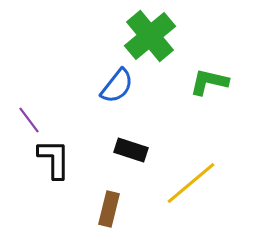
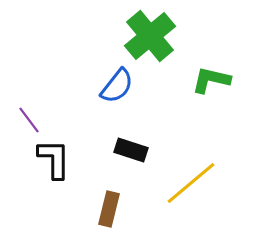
green L-shape: moved 2 px right, 2 px up
